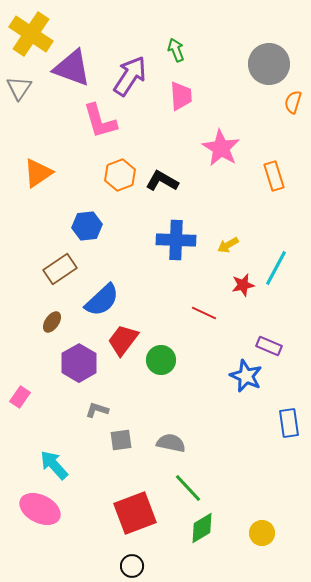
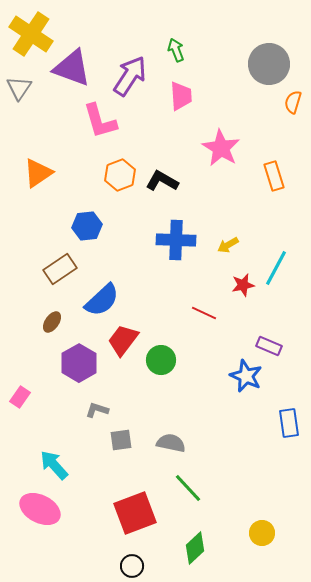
green diamond: moved 7 px left, 20 px down; rotated 12 degrees counterclockwise
